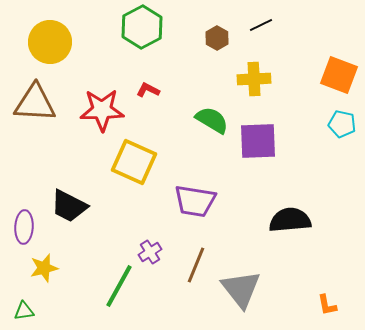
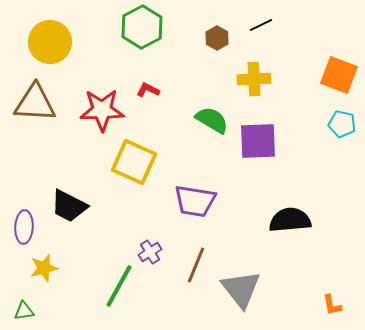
orange L-shape: moved 5 px right
